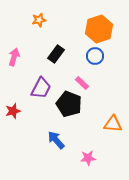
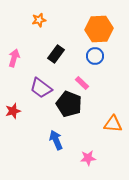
orange hexagon: rotated 16 degrees clockwise
pink arrow: moved 1 px down
purple trapezoid: rotated 100 degrees clockwise
blue arrow: rotated 18 degrees clockwise
